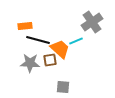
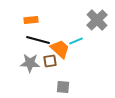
gray cross: moved 5 px right, 2 px up; rotated 10 degrees counterclockwise
orange rectangle: moved 6 px right, 6 px up
brown square: moved 1 px down
